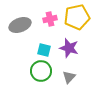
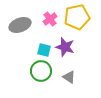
pink cross: rotated 24 degrees counterclockwise
purple star: moved 4 px left, 1 px up
gray triangle: rotated 40 degrees counterclockwise
